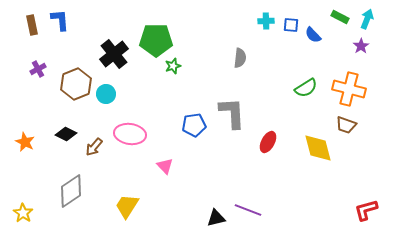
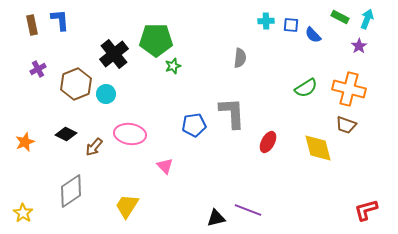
purple star: moved 2 px left
orange star: rotated 24 degrees clockwise
